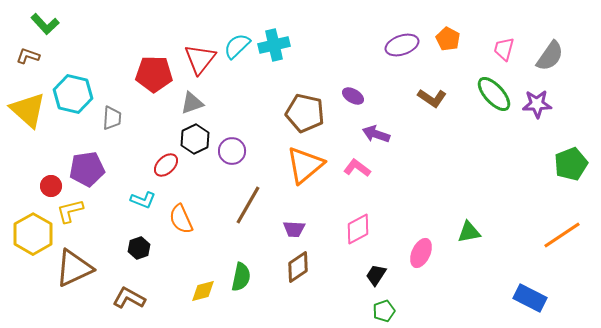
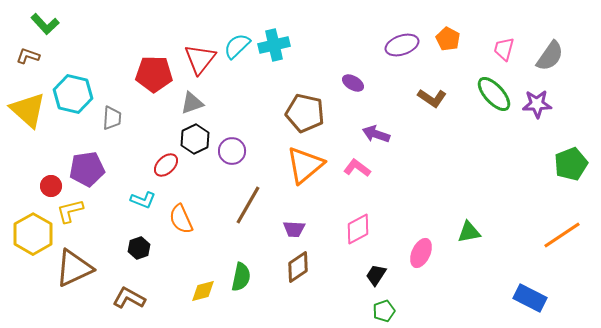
purple ellipse at (353, 96): moved 13 px up
